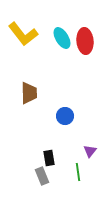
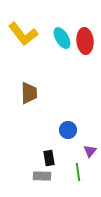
blue circle: moved 3 px right, 14 px down
gray rectangle: rotated 66 degrees counterclockwise
